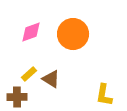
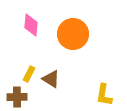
pink diamond: moved 7 px up; rotated 65 degrees counterclockwise
yellow rectangle: rotated 21 degrees counterclockwise
